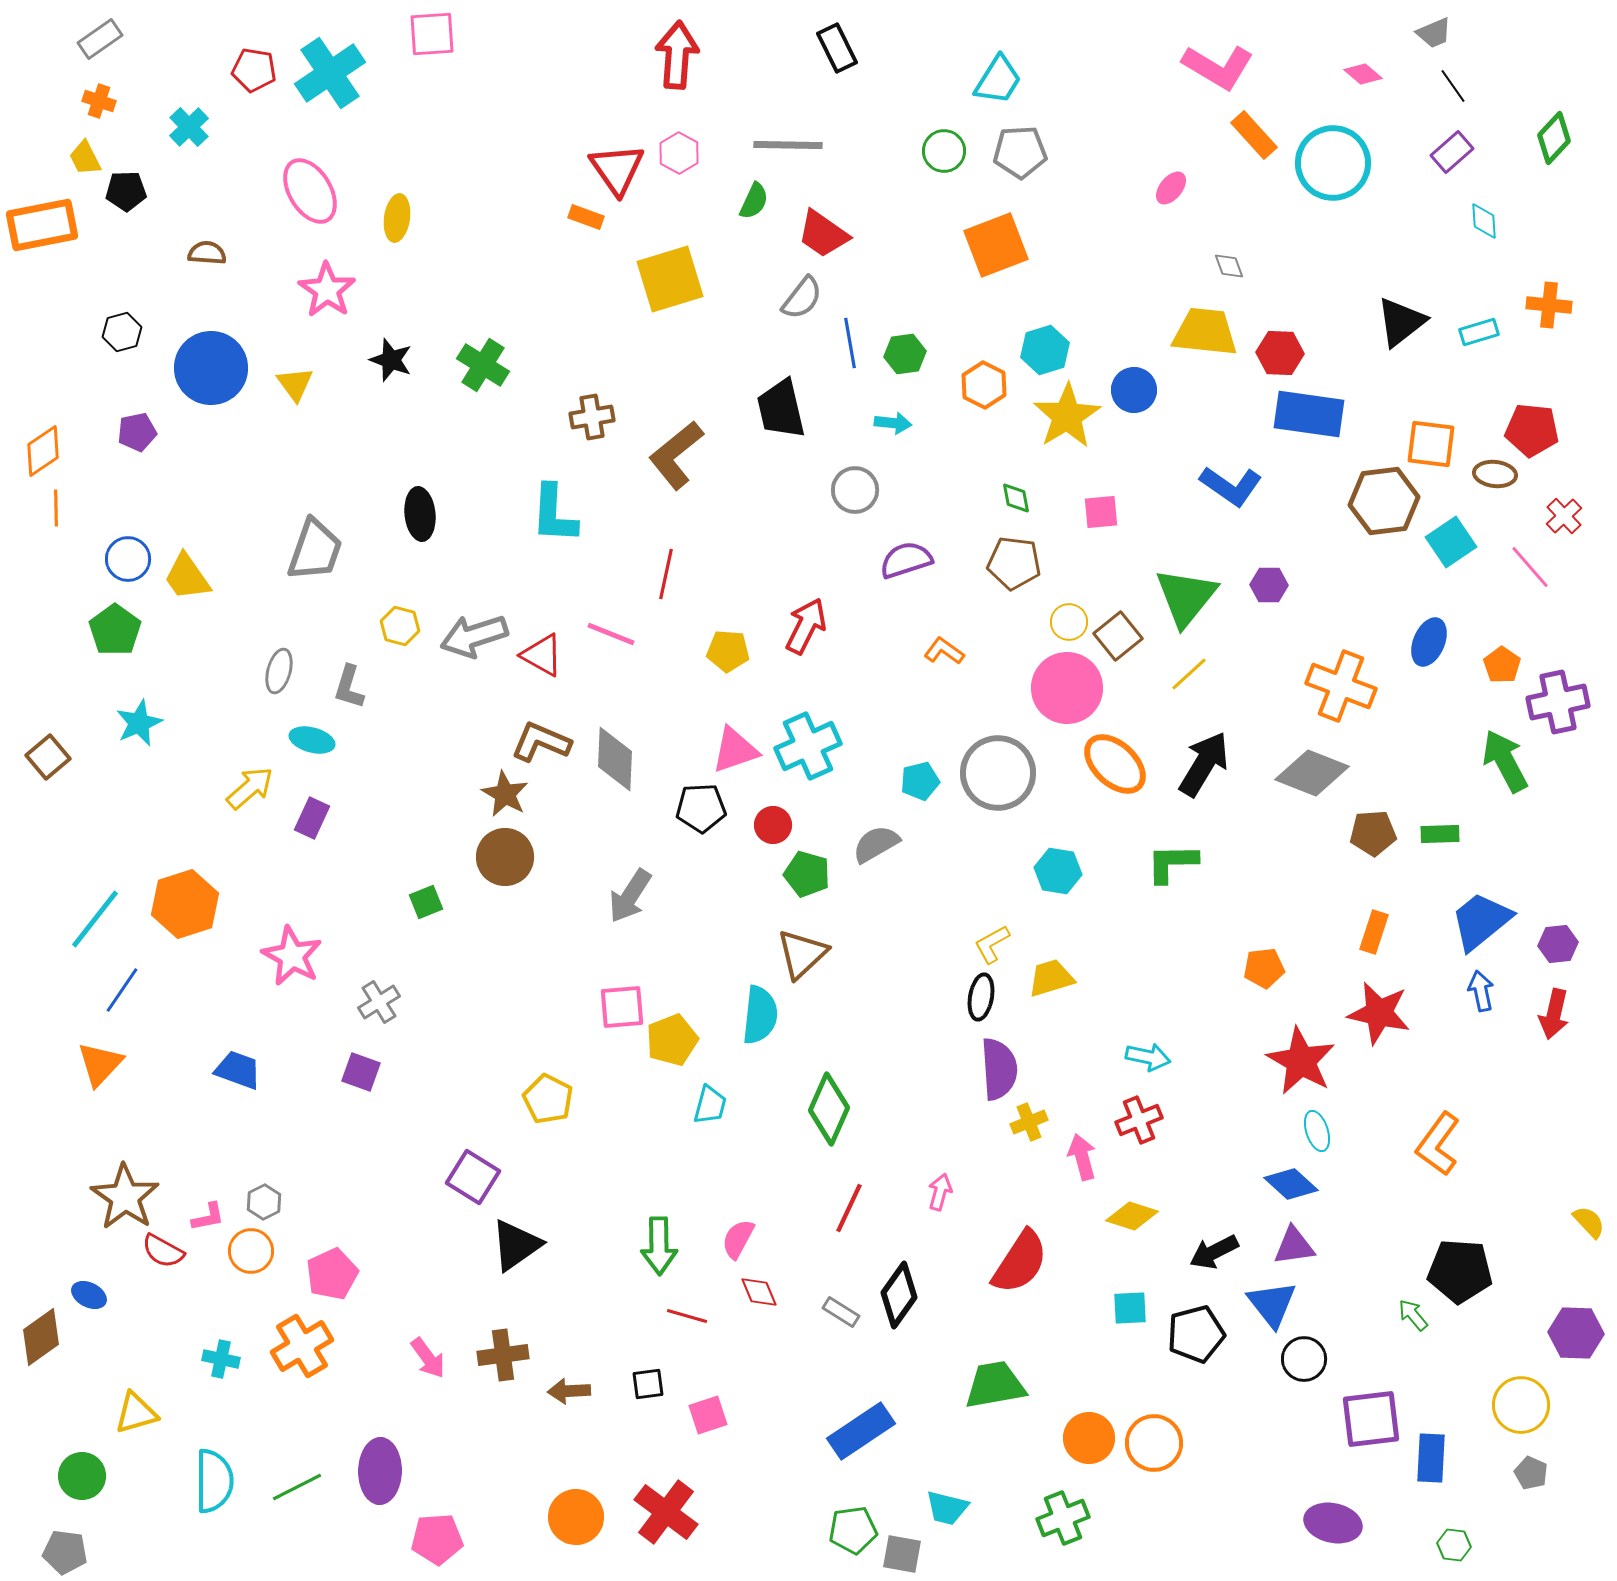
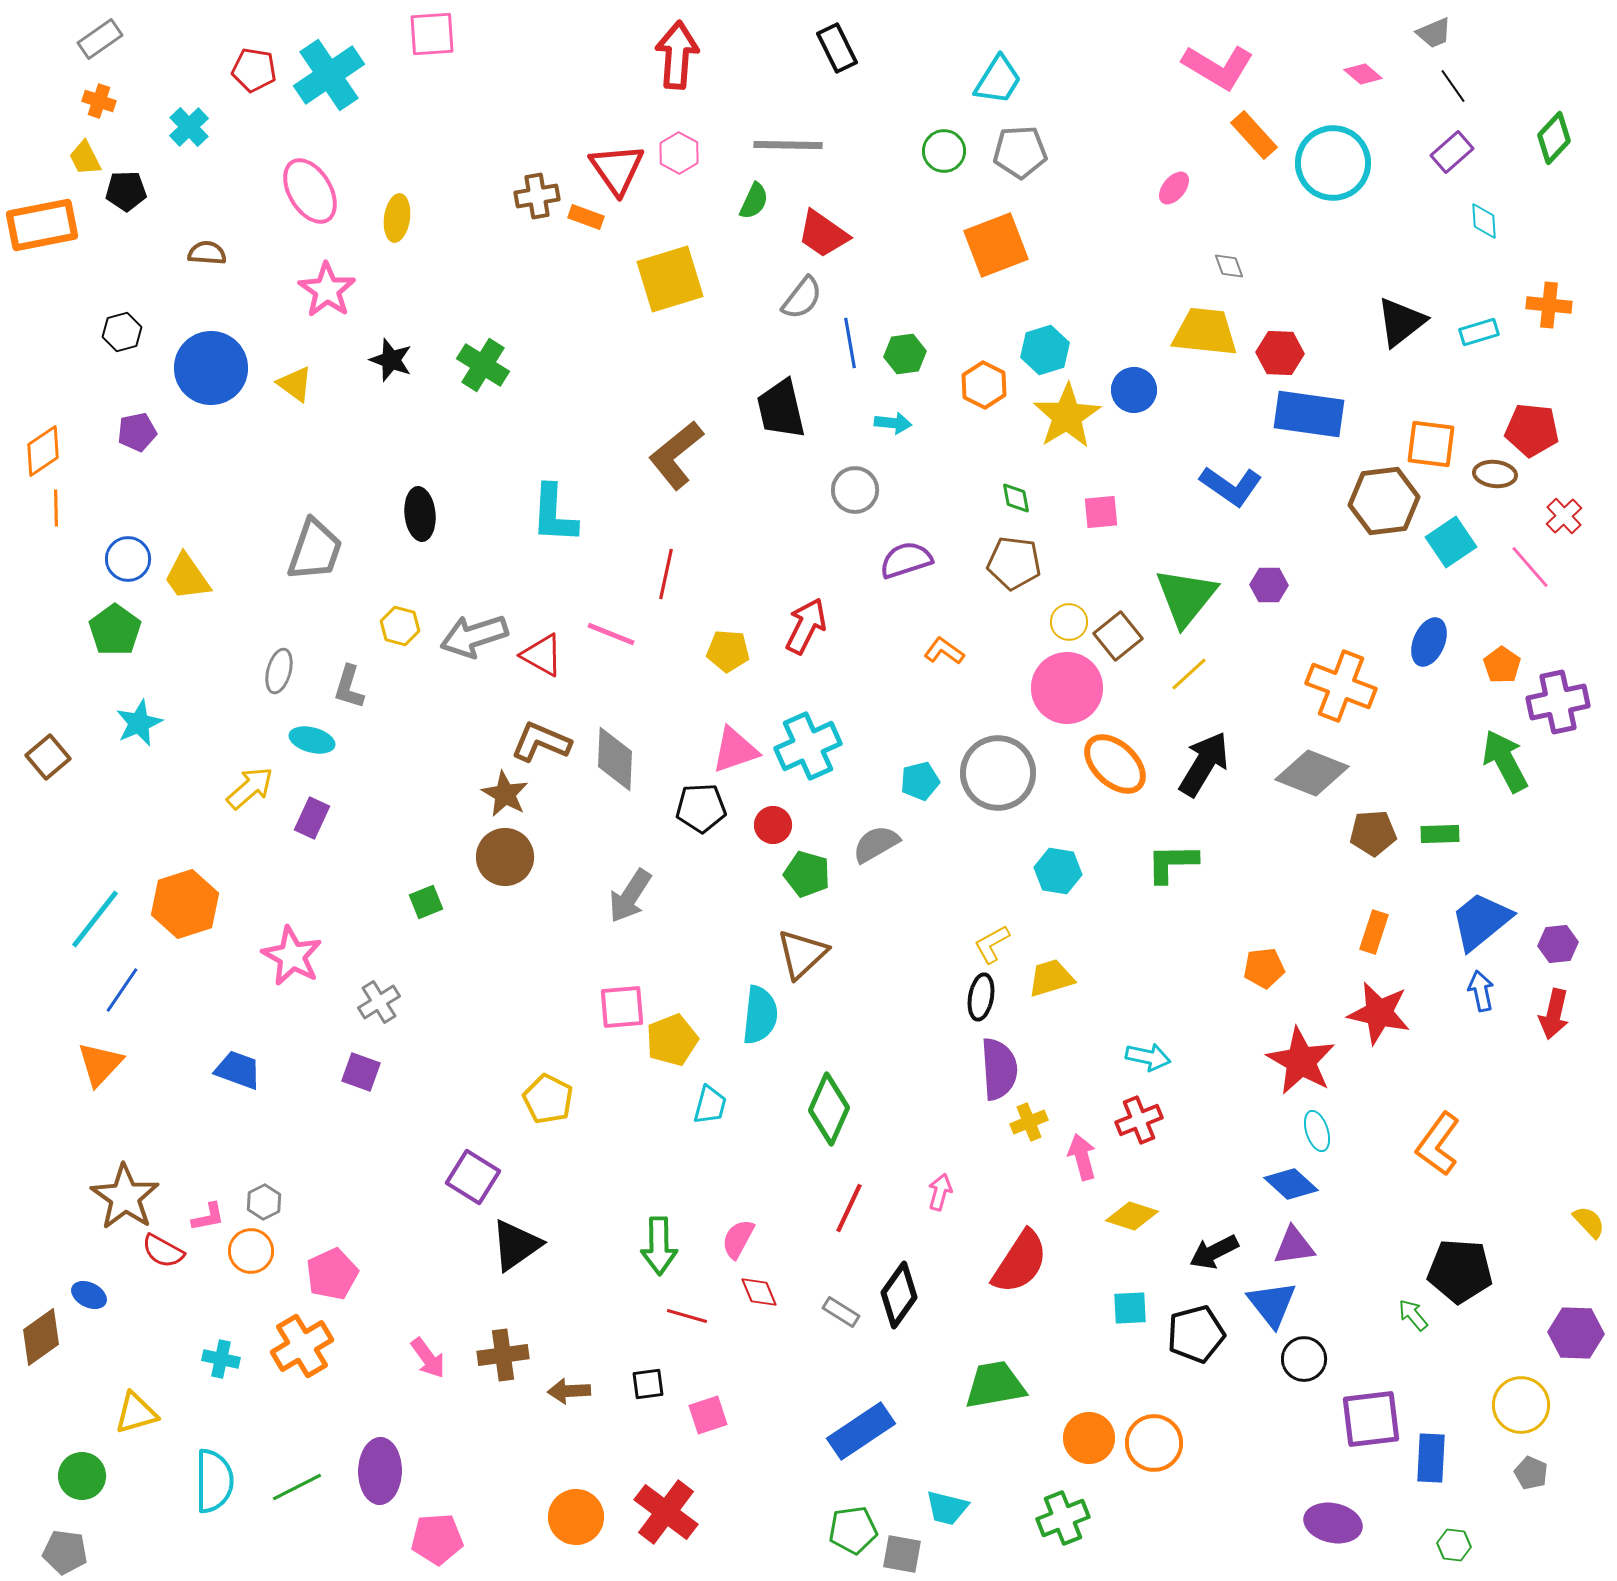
cyan cross at (330, 73): moved 1 px left, 2 px down
pink ellipse at (1171, 188): moved 3 px right
yellow triangle at (295, 384): rotated 18 degrees counterclockwise
brown cross at (592, 417): moved 55 px left, 221 px up
